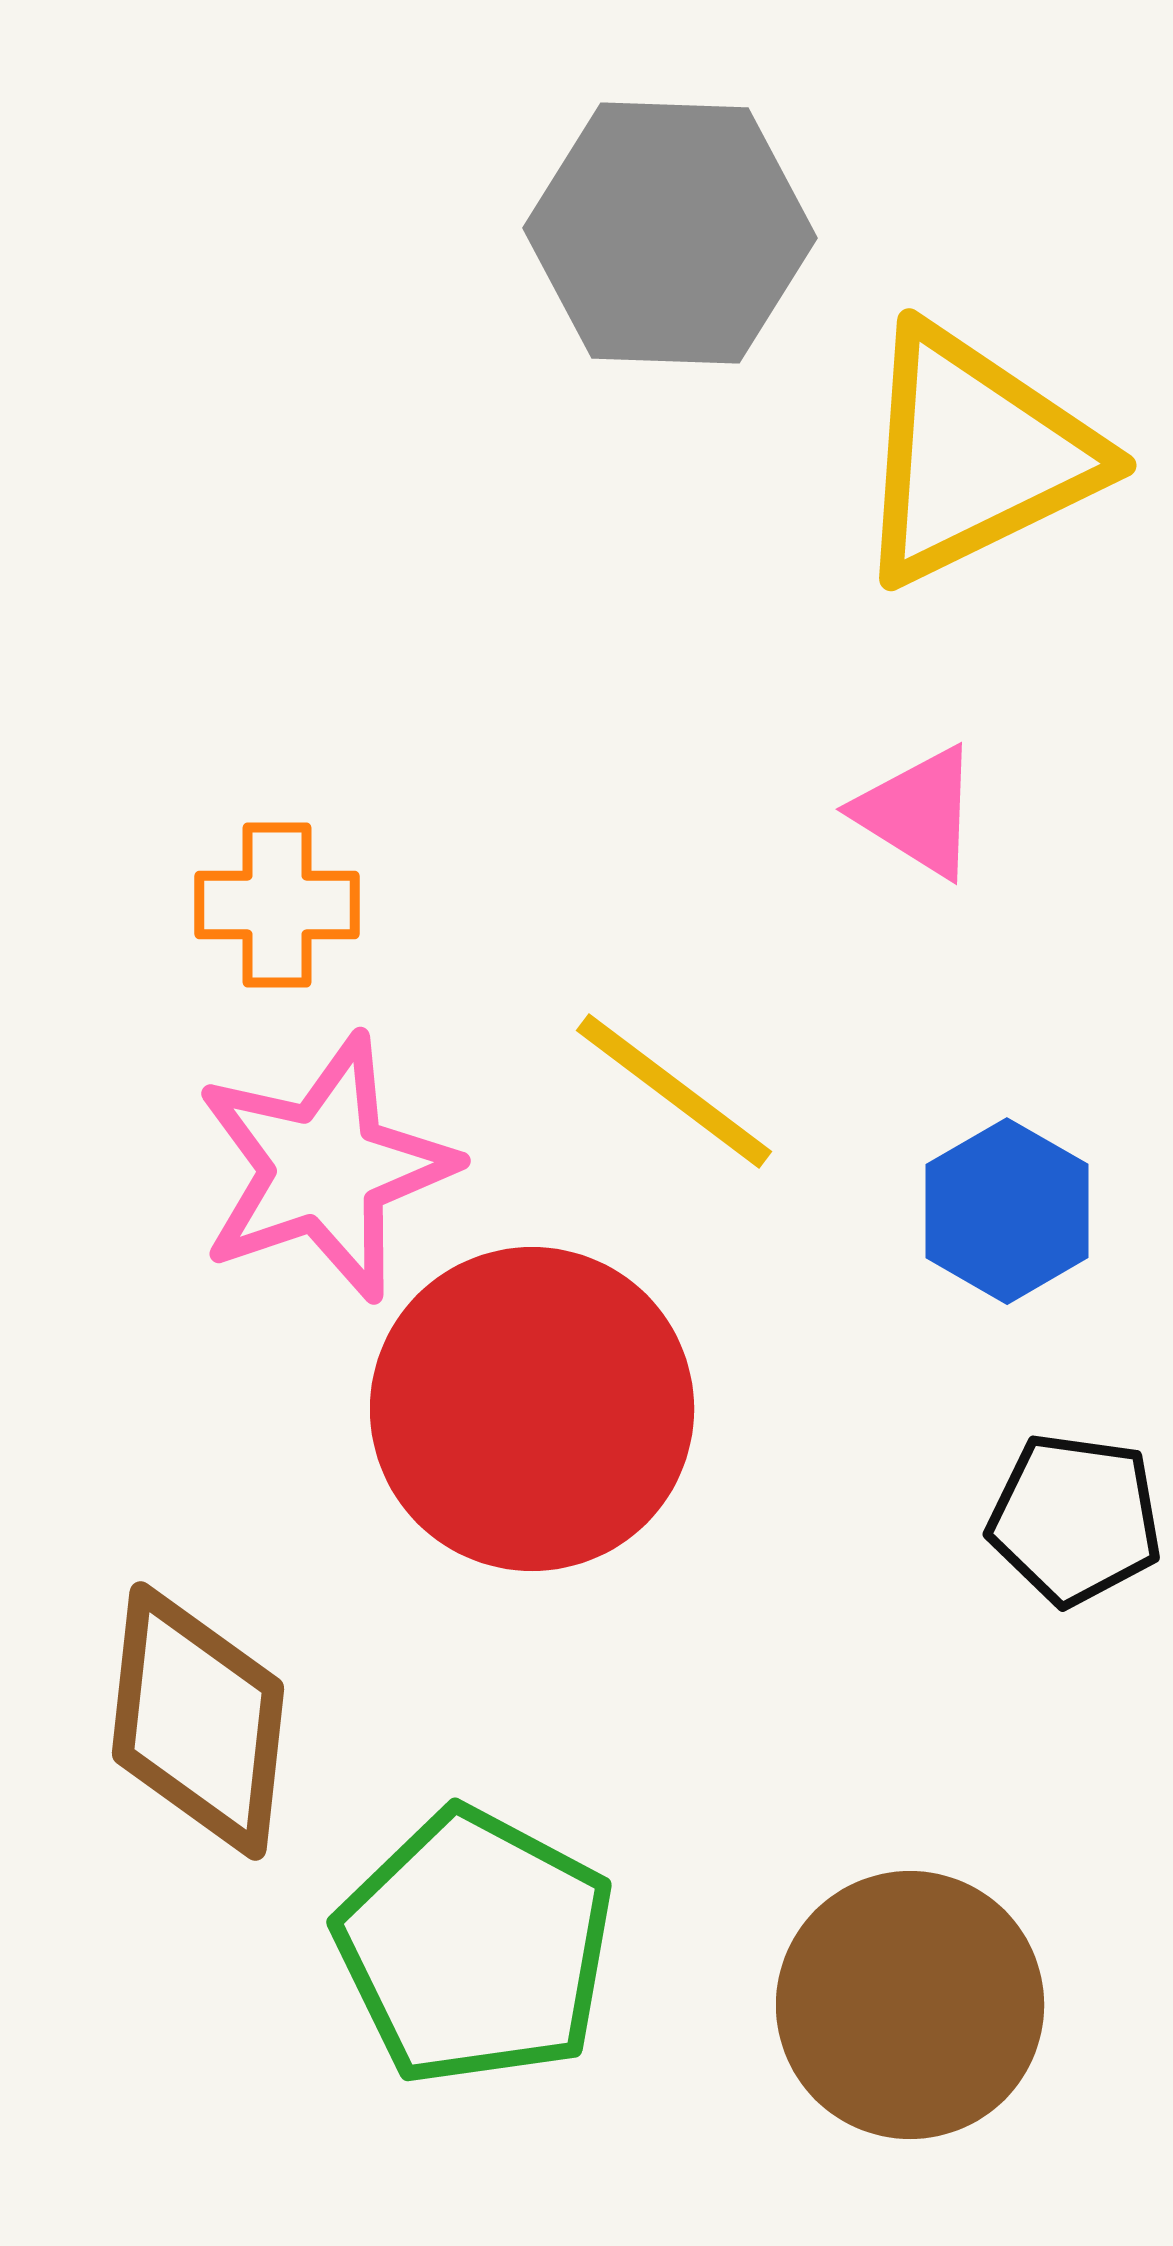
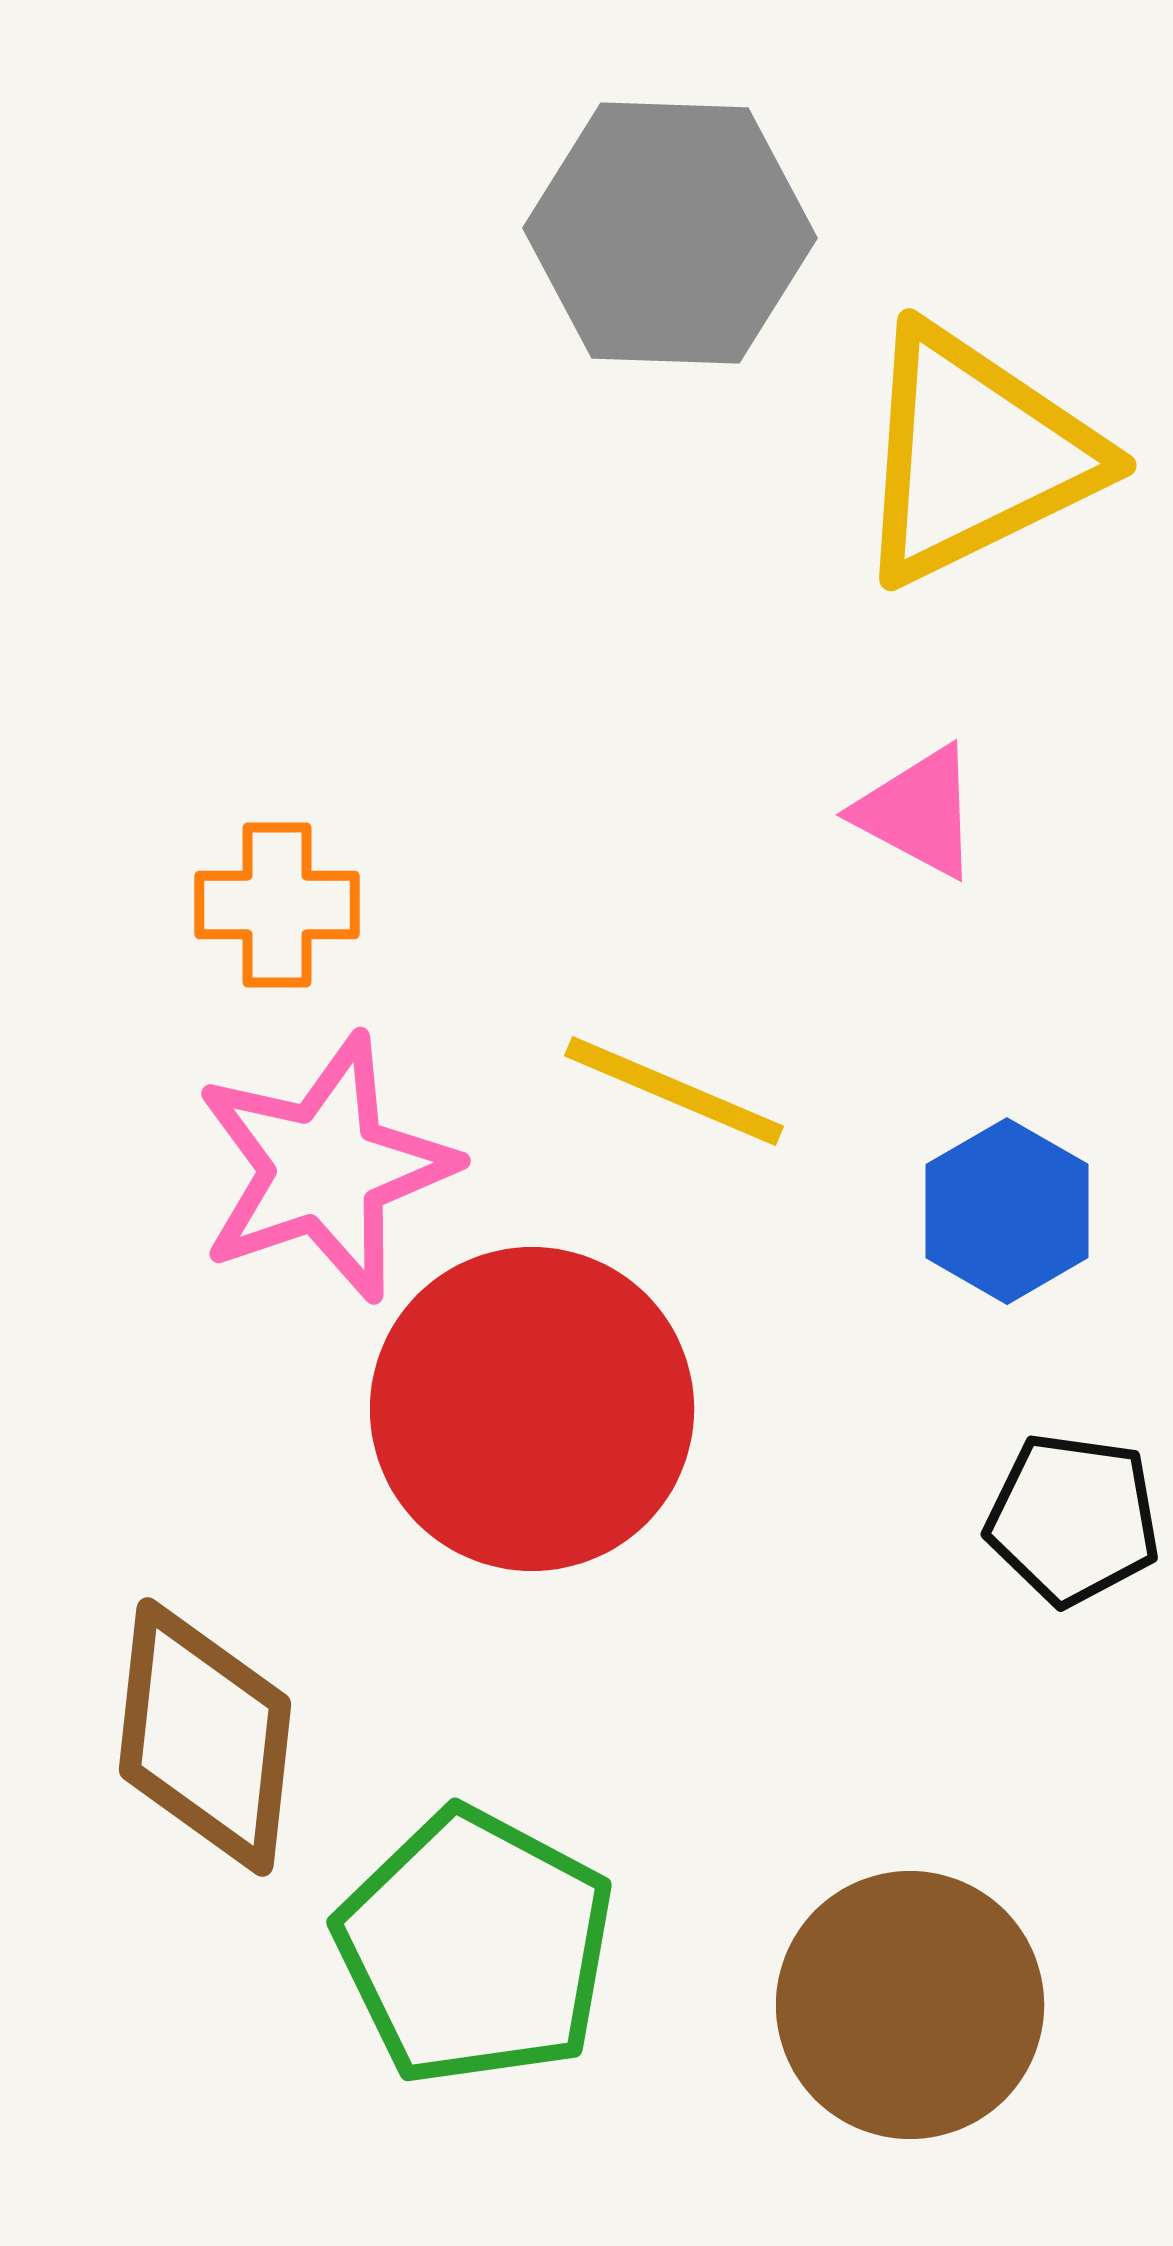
pink triangle: rotated 4 degrees counterclockwise
yellow line: rotated 14 degrees counterclockwise
black pentagon: moved 2 px left
brown diamond: moved 7 px right, 16 px down
